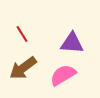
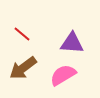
red line: rotated 18 degrees counterclockwise
